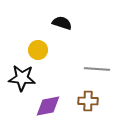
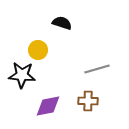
gray line: rotated 20 degrees counterclockwise
black star: moved 3 px up
